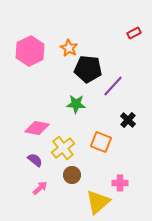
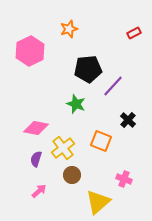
orange star: moved 19 px up; rotated 24 degrees clockwise
black pentagon: rotated 12 degrees counterclockwise
green star: rotated 18 degrees clockwise
pink diamond: moved 1 px left
orange square: moved 1 px up
purple semicircle: moved 1 px right, 1 px up; rotated 112 degrees counterclockwise
pink cross: moved 4 px right, 4 px up; rotated 21 degrees clockwise
pink arrow: moved 1 px left, 3 px down
